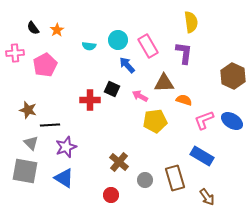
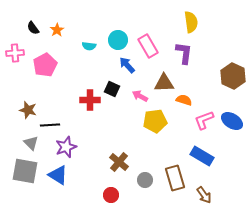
blue triangle: moved 6 px left, 3 px up
brown arrow: moved 3 px left, 2 px up
